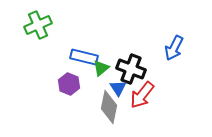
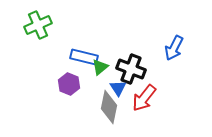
green triangle: moved 1 px left, 1 px up
red arrow: moved 2 px right, 3 px down
